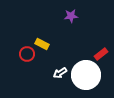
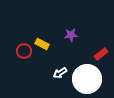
purple star: moved 19 px down
red circle: moved 3 px left, 3 px up
white circle: moved 1 px right, 4 px down
